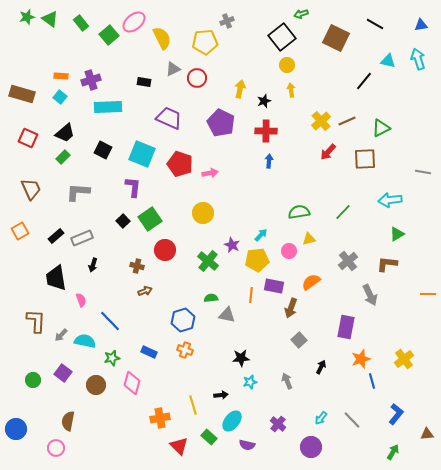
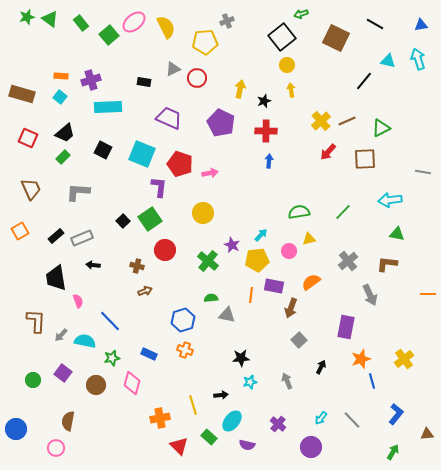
yellow semicircle at (162, 38): moved 4 px right, 11 px up
purple L-shape at (133, 187): moved 26 px right
green triangle at (397, 234): rotated 42 degrees clockwise
black arrow at (93, 265): rotated 80 degrees clockwise
pink semicircle at (81, 300): moved 3 px left, 1 px down
blue rectangle at (149, 352): moved 2 px down
